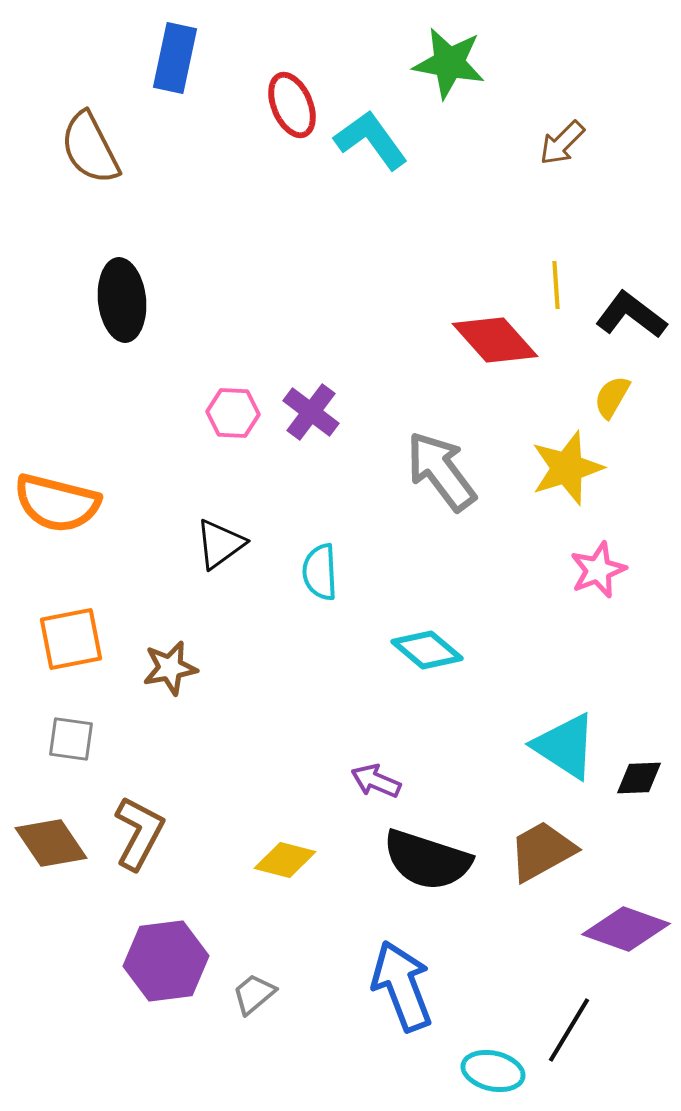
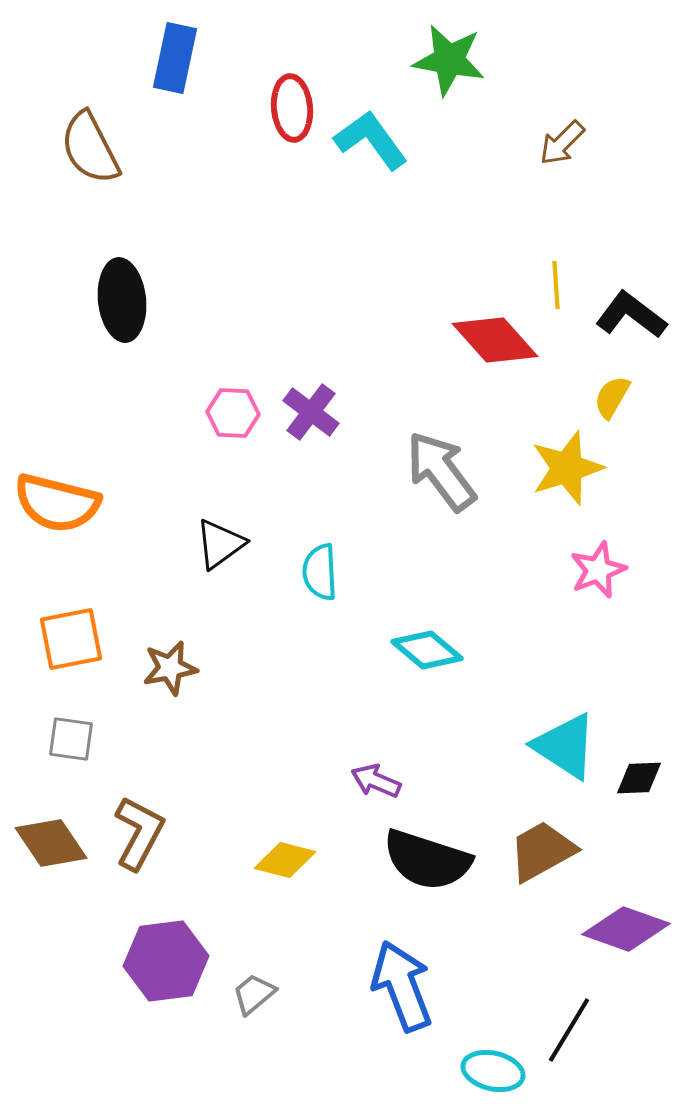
green star: moved 3 px up
red ellipse: moved 3 px down; rotated 18 degrees clockwise
